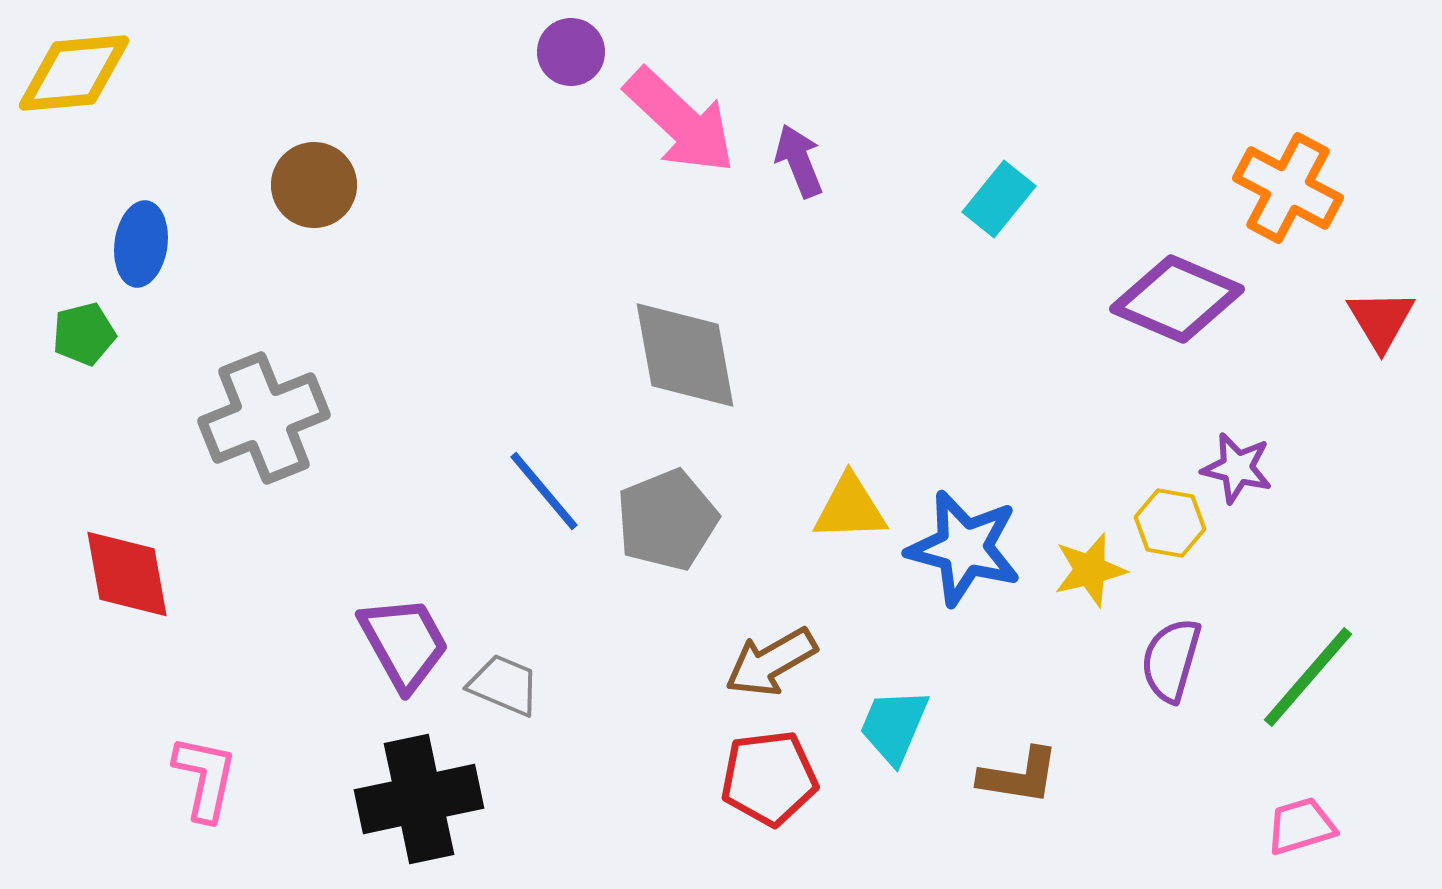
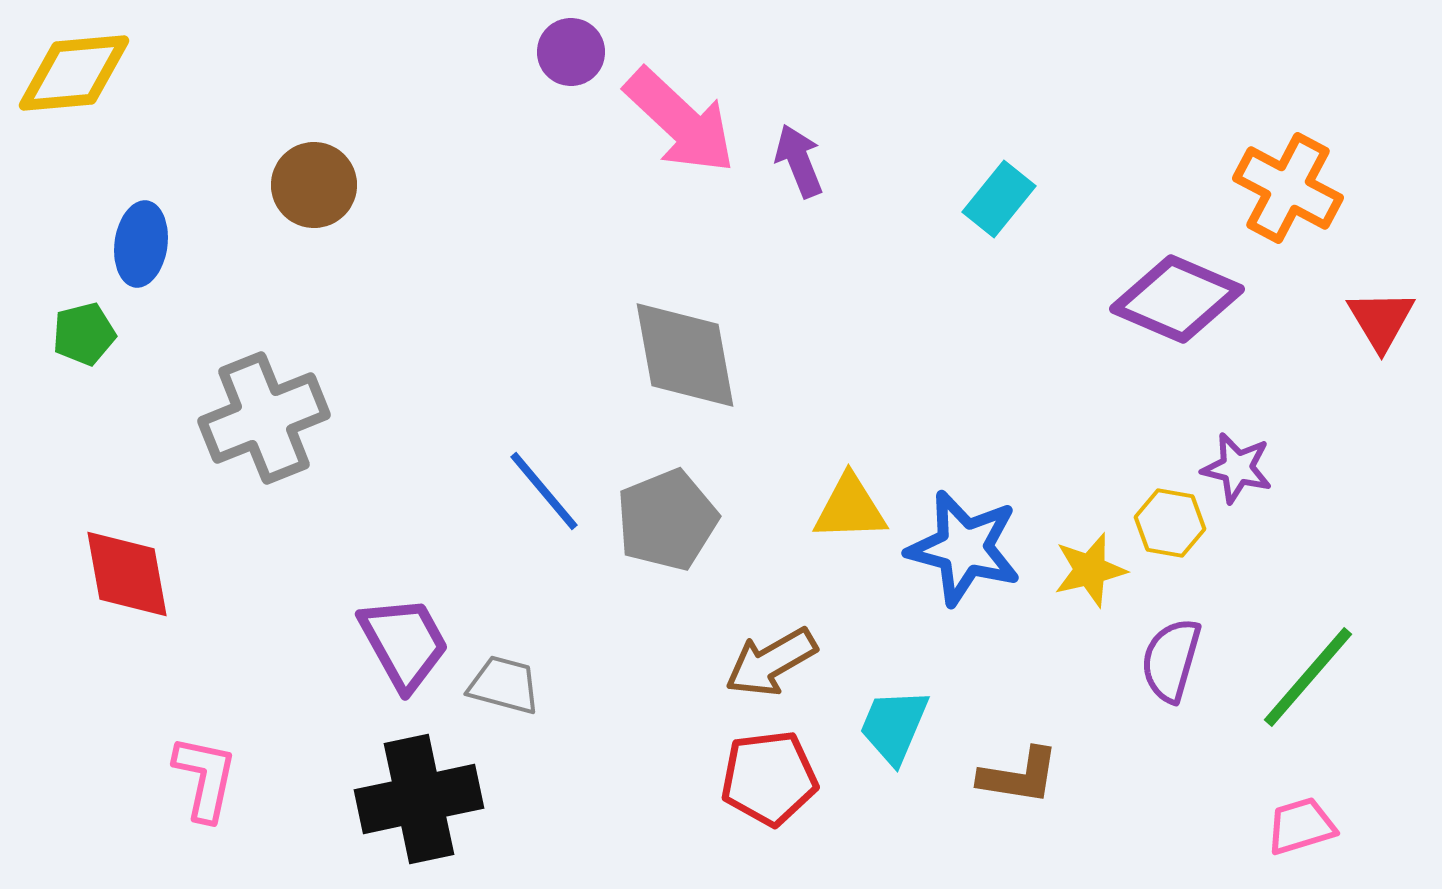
gray trapezoid: rotated 8 degrees counterclockwise
